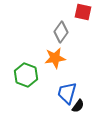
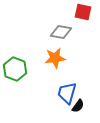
gray diamond: rotated 65 degrees clockwise
green hexagon: moved 11 px left, 6 px up
